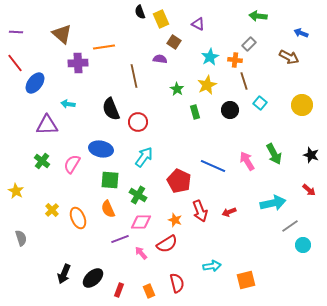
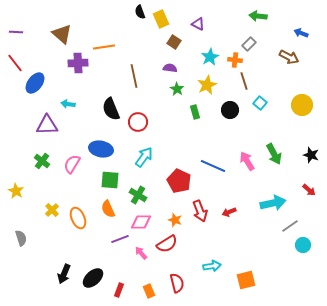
purple semicircle at (160, 59): moved 10 px right, 9 px down
